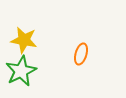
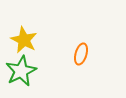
yellow star: rotated 16 degrees clockwise
